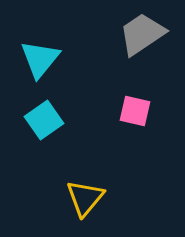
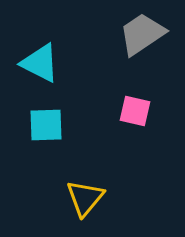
cyan triangle: moved 4 px down; rotated 42 degrees counterclockwise
cyan square: moved 2 px right, 5 px down; rotated 33 degrees clockwise
